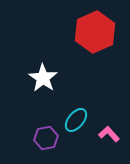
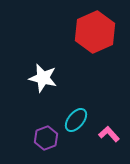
white star: rotated 20 degrees counterclockwise
purple hexagon: rotated 10 degrees counterclockwise
